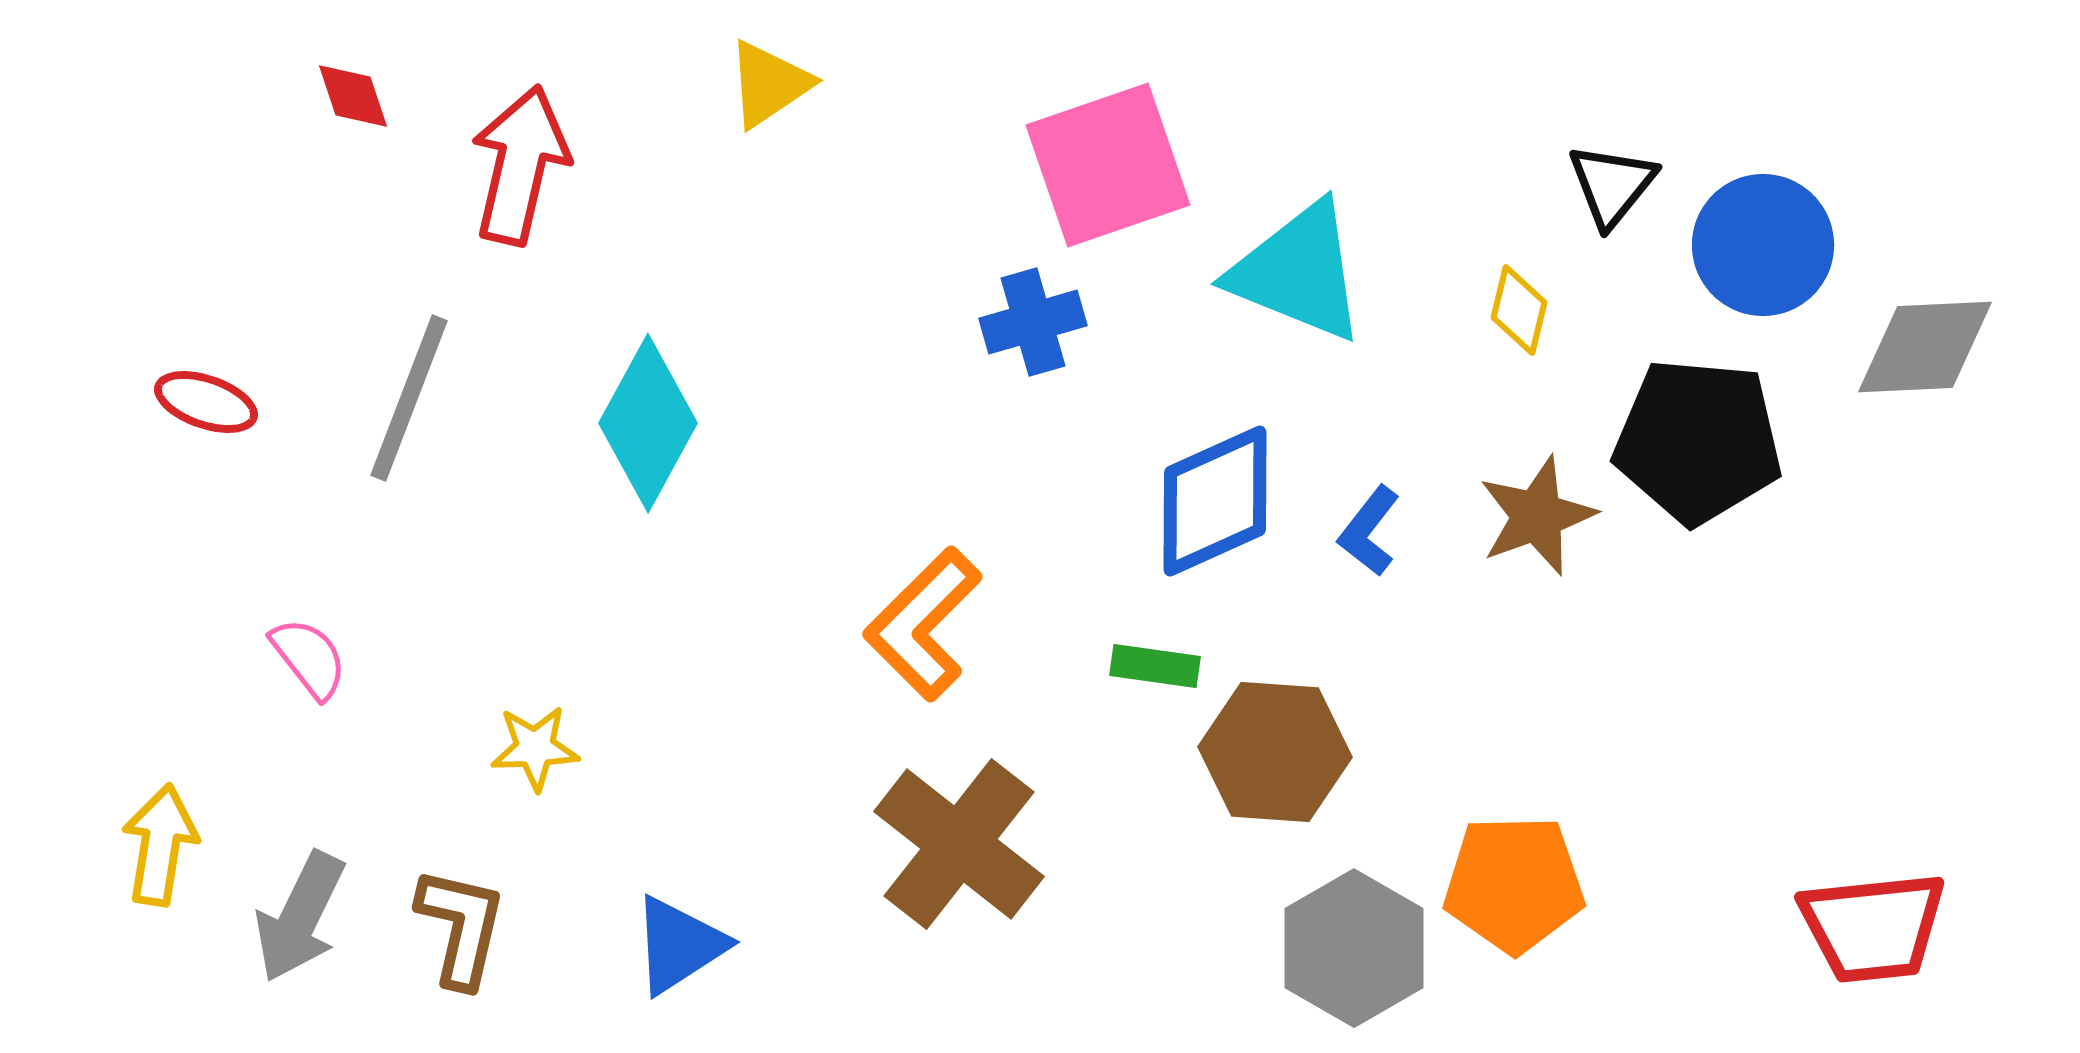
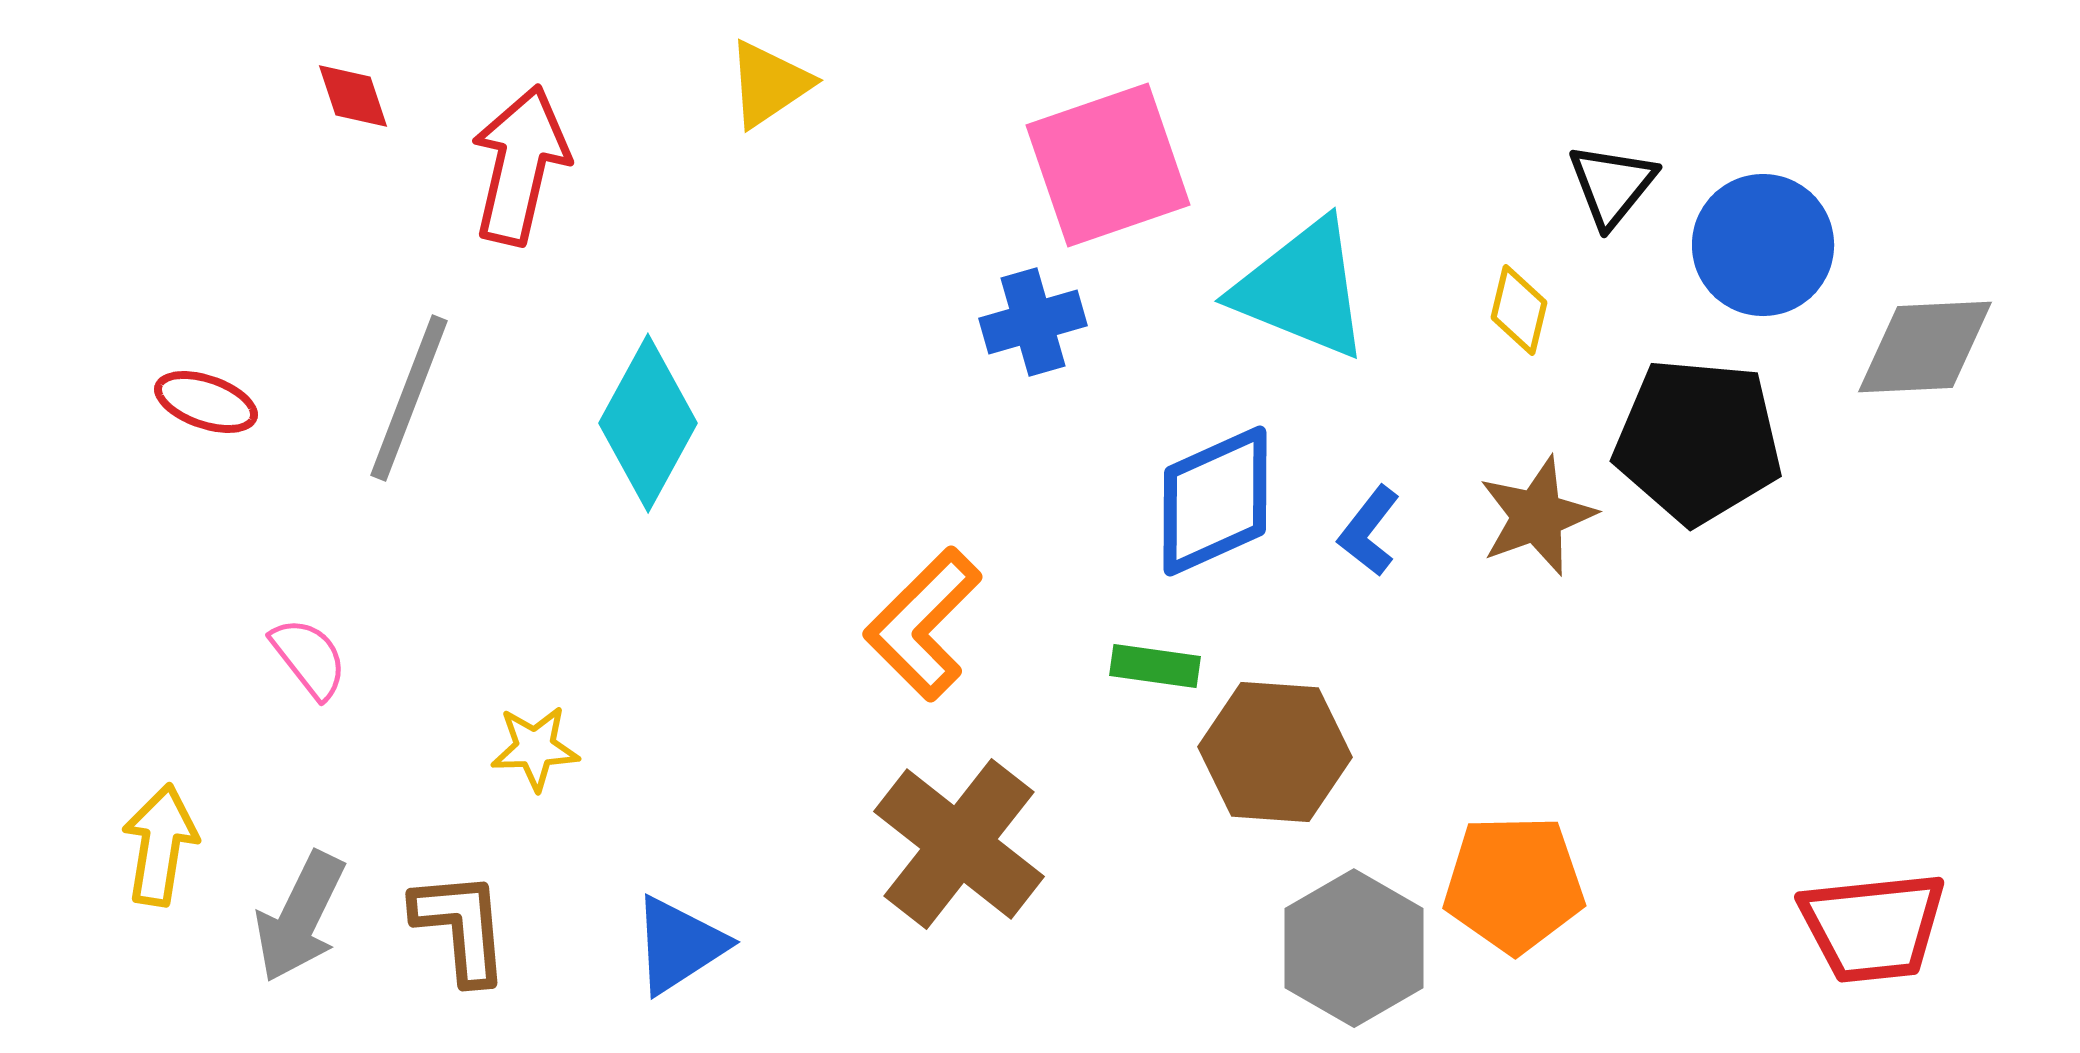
cyan triangle: moved 4 px right, 17 px down
brown L-shape: rotated 18 degrees counterclockwise
